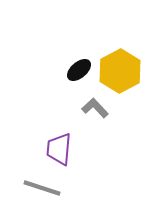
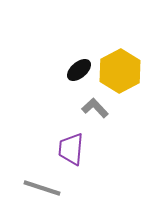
purple trapezoid: moved 12 px right
